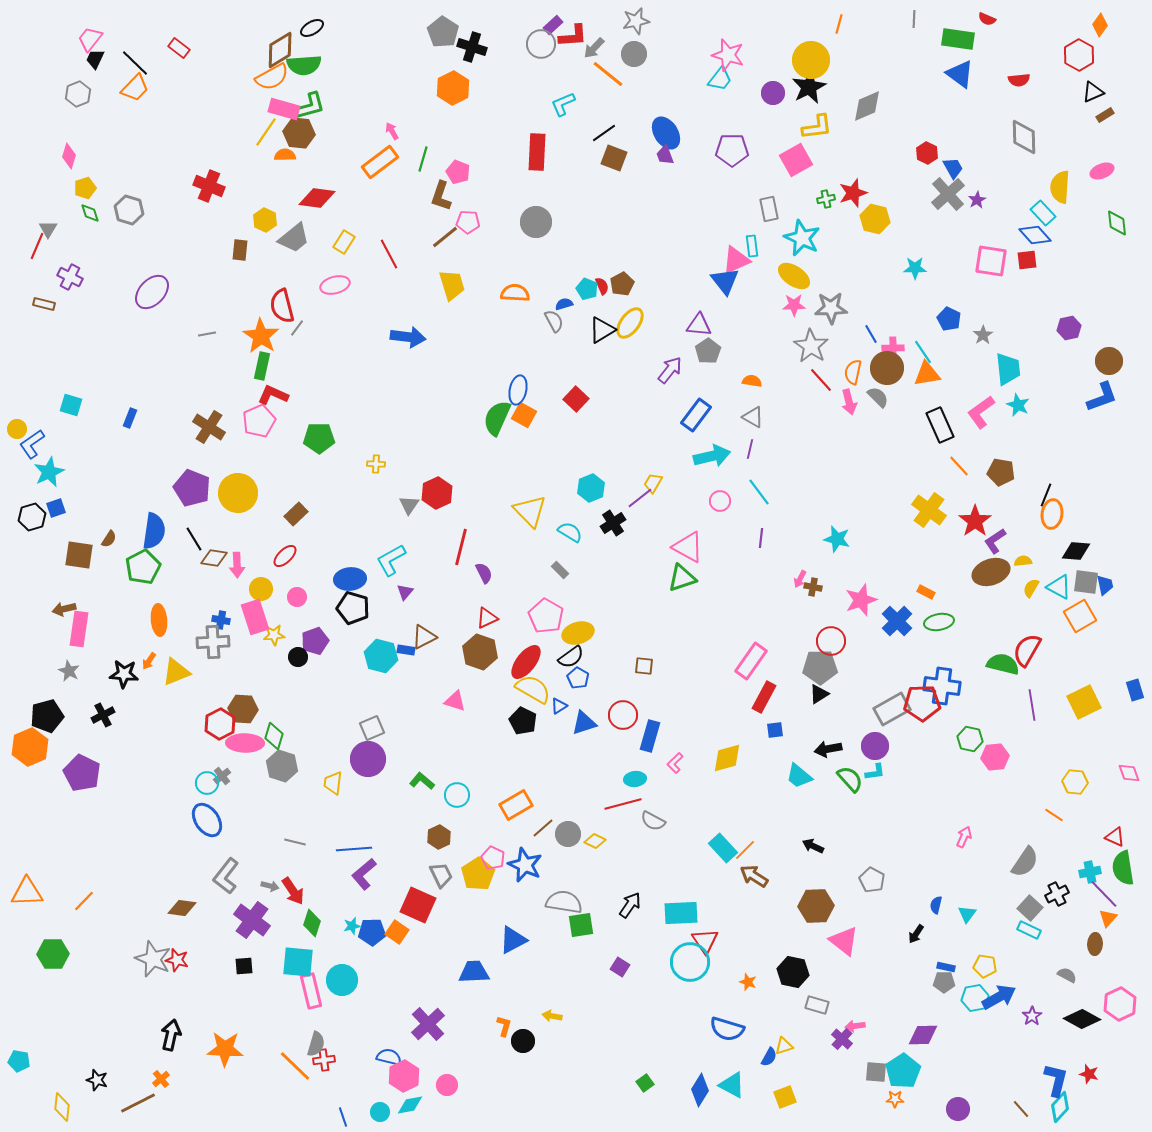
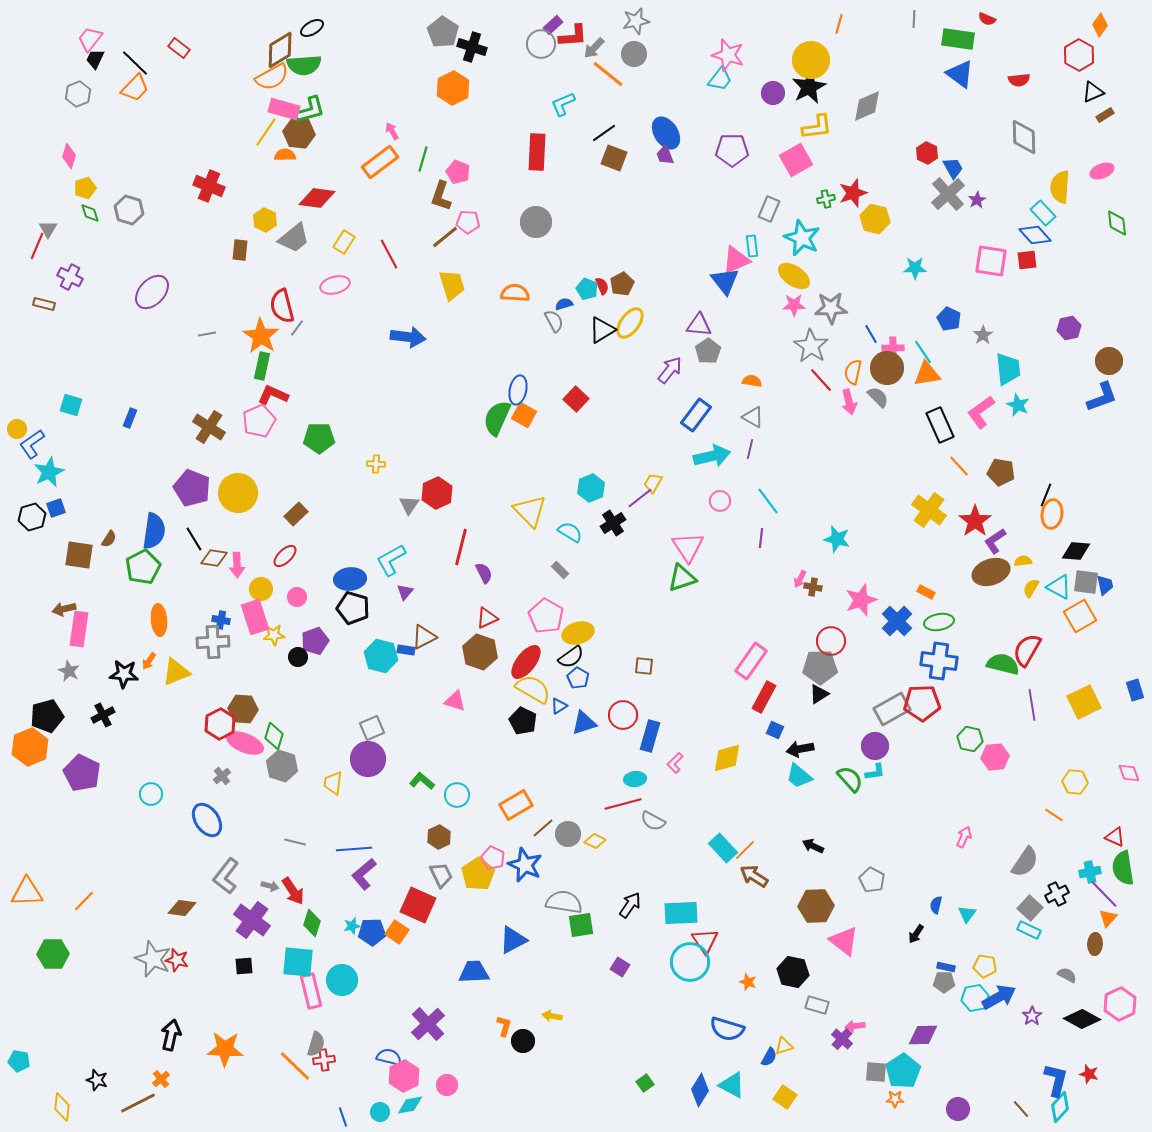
green L-shape at (310, 106): moved 4 px down
gray rectangle at (769, 209): rotated 35 degrees clockwise
cyan line at (759, 492): moved 9 px right, 9 px down
pink triangle at (688, 547): rotated 28 degrees clockwise
blue cross at (942, 686): moved 3 px left, 25 px up
blue square at (775, 730): rotated 30 degrees clockwise
pink ellipse at (245, 743): rotated 21 degrees clockwise
black arrow at (828, 749): moved 28 px left
cyan circle at (207, 783): moved 56 px left, 11 px down
yellow square at (785, 1097): rotated 35 degrees counterclockwise
